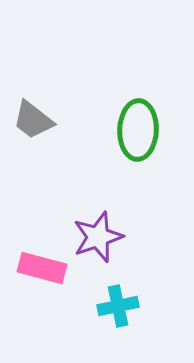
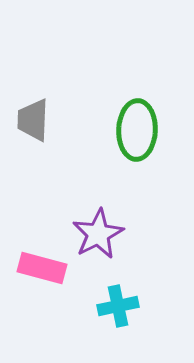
gray trapezoid: rotated 54 degrees clockwise
green ellipse: moved 1 px left
purple star: moved 3 px up; rotated 9 degrees counterclockwise
